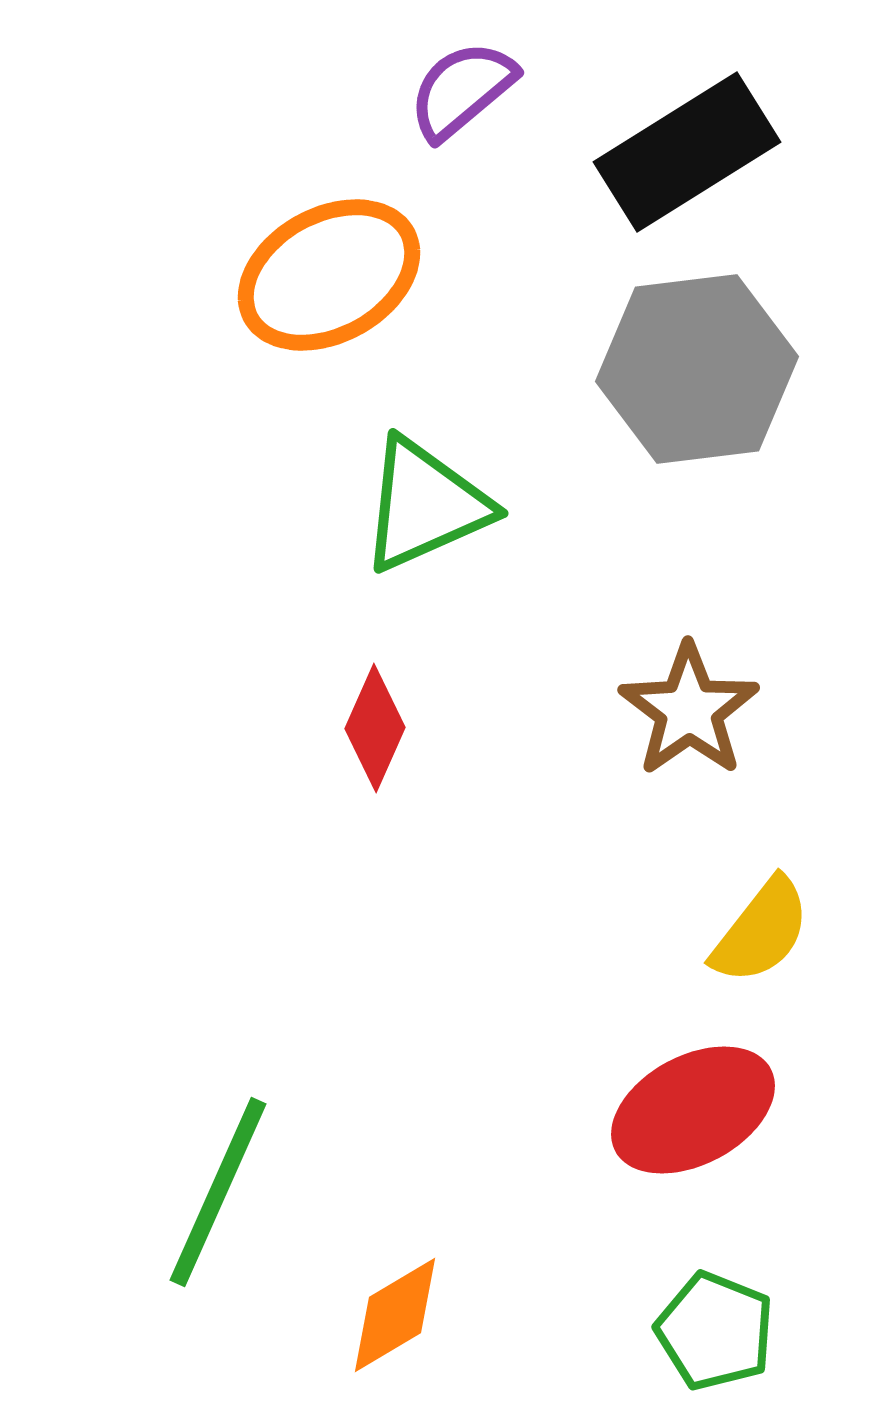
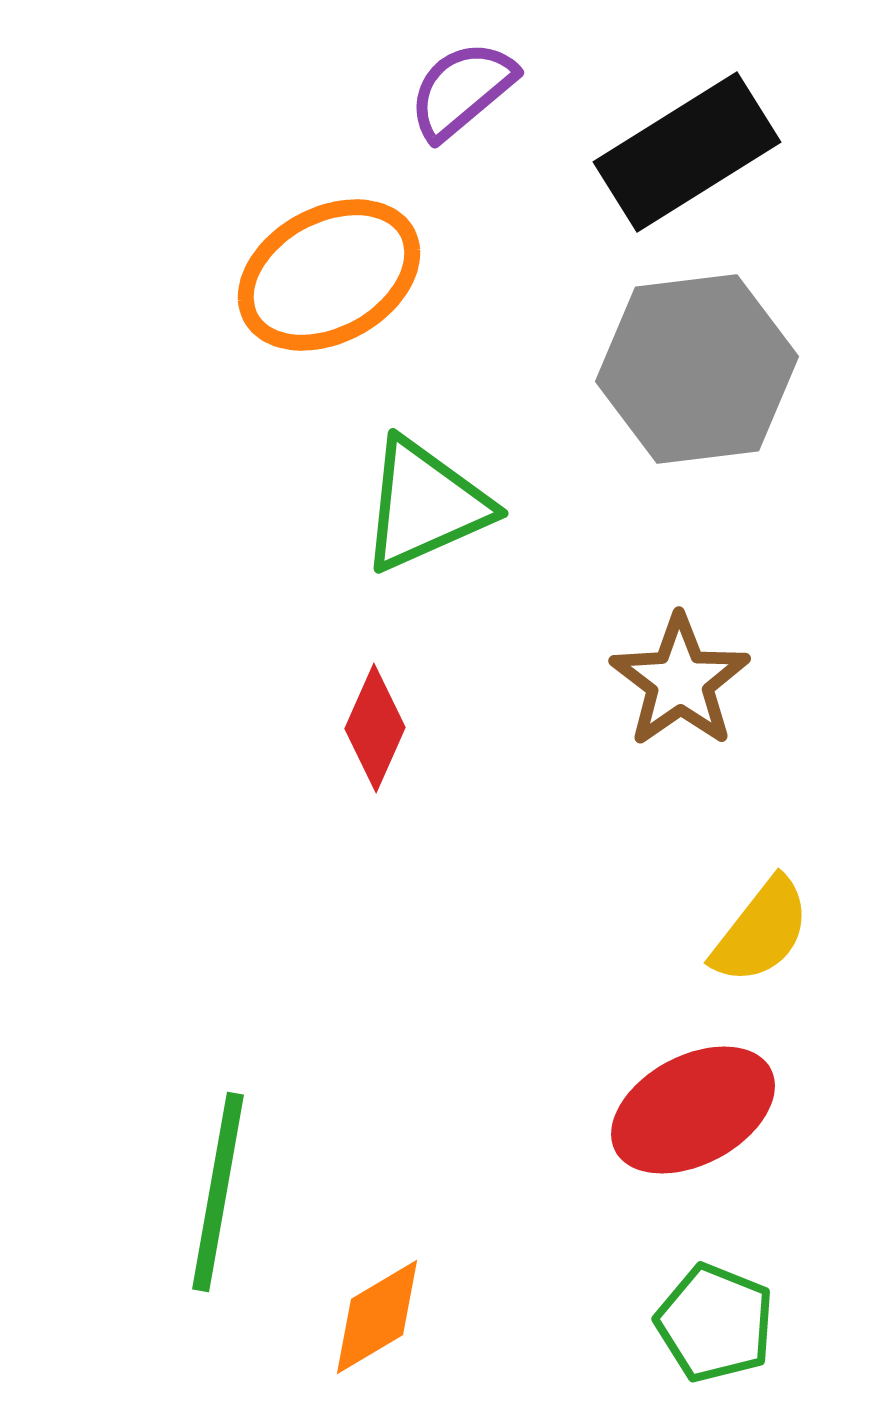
brown star: moved 9 px left, 29 px up
green line: rotated 14 degrees counterclockwise
orange diamond: moved 18 px left, 2 px down
green pentagon: moved 8 px up
